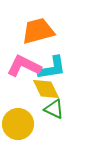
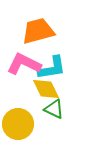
pink L-shape: moved 2 px up
